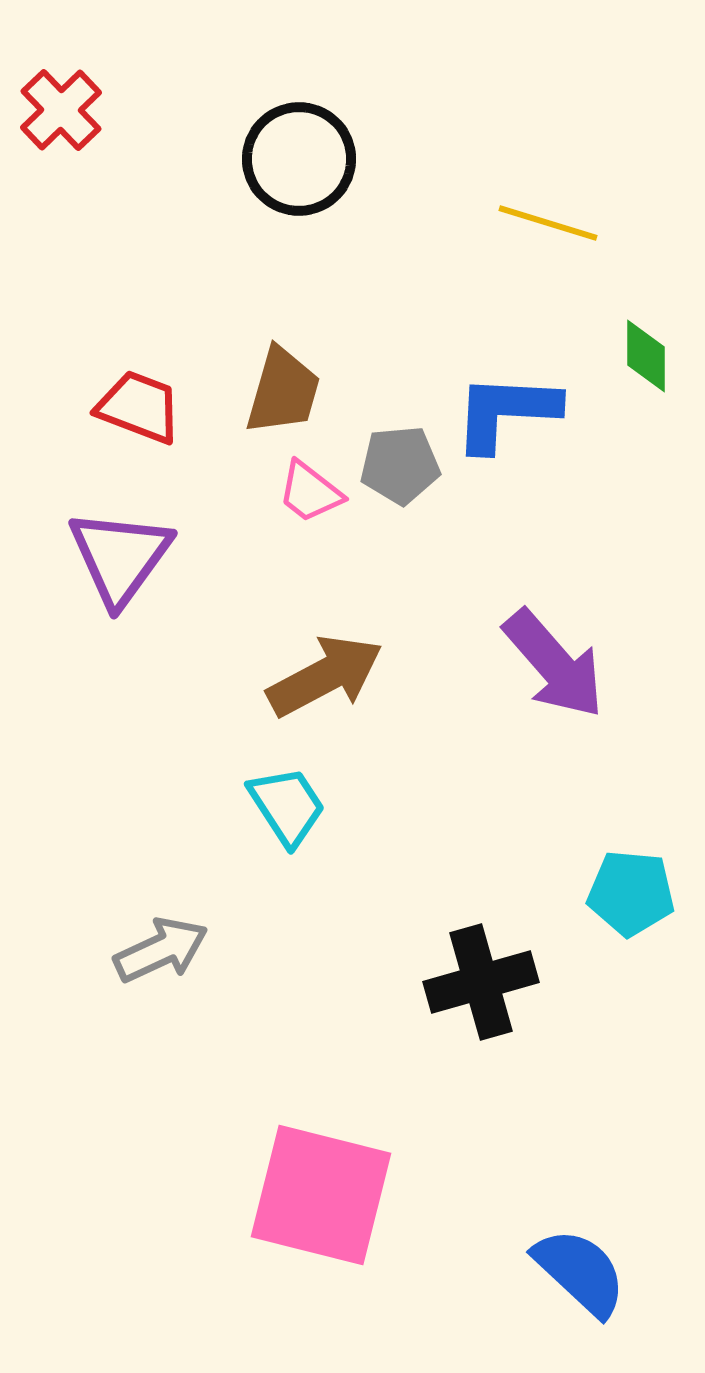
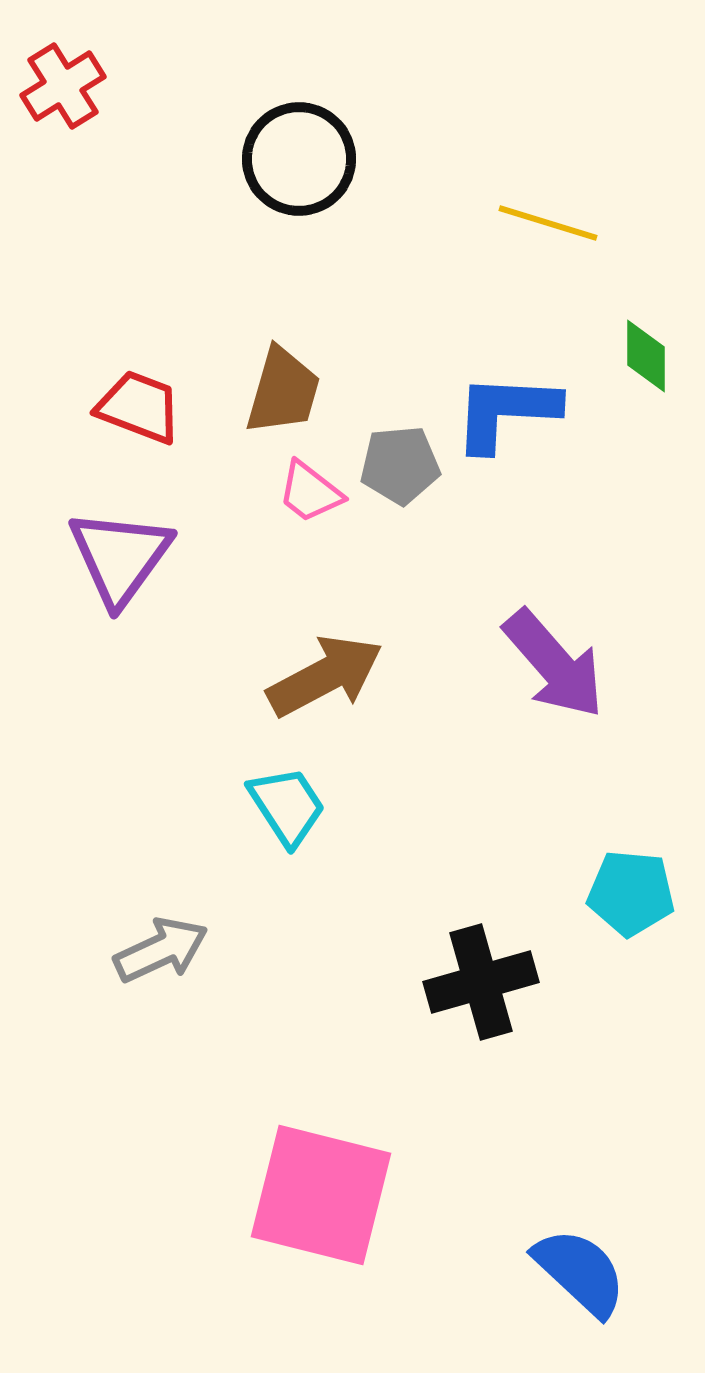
red cross: moved 2 px right, 24 px up; rotated 12 degrees clockwise
